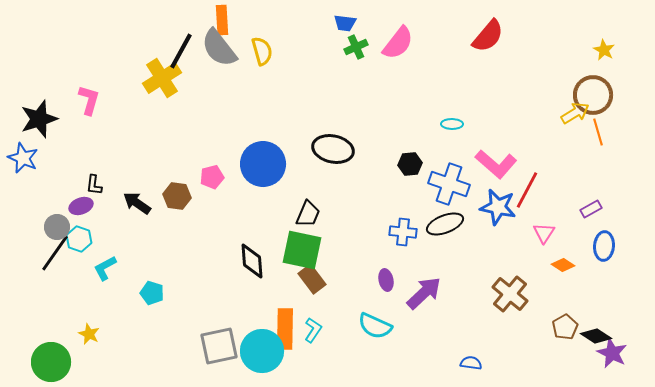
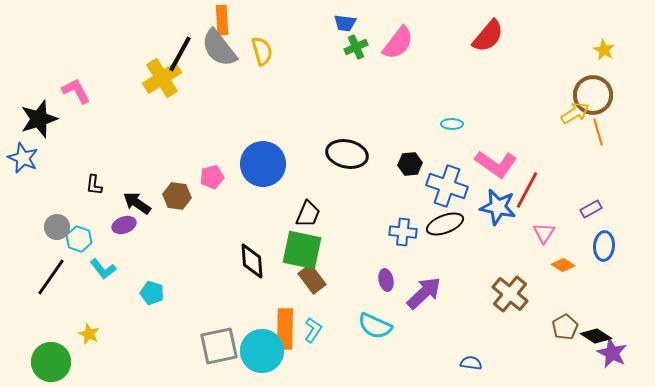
black line at (181, 51): moved 1 px left, 3 px down
pink L-shape at (89, 100): moved 13 px left, 9 px up; rotated 44 degrees counterclockwise
black ellipse at (333, 149): moved 14 px right, 5 px down
pink L-shape at (496, 164): rotated 6 degrees counterclockwise
blue cross at (449, 184): moved 2 px left, 2 px down
purple ellipse at (81, 206): moved 43 px right, 19 px down
black line at (55, 253): moved 4 px left, 24 px down
cyan L-shape at (105, 268): moved 2 px left, 1 px down; rotated 100 degrees counterclockwise
